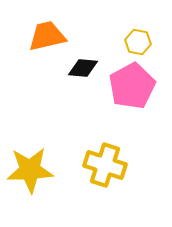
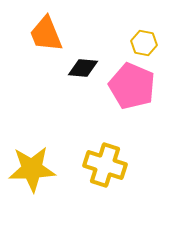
orange trapezoid: moved 1 px left, 2 px up; rotated 99 degrees counterclockwise
yellow hexagon: moved 6 px right, 1 px down
pink pentagon: rotated 21 degrees counterclockwise
yellow star: moved 2 px right, 1 px up
